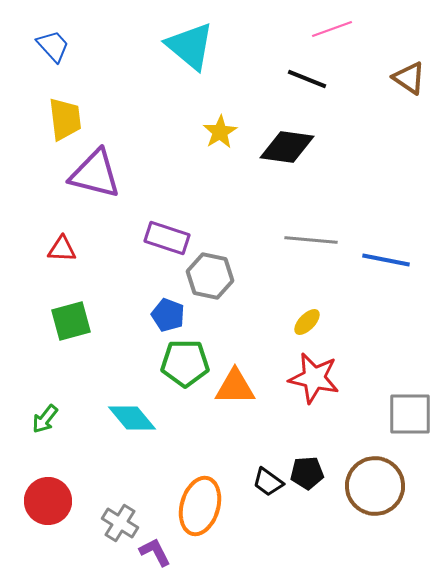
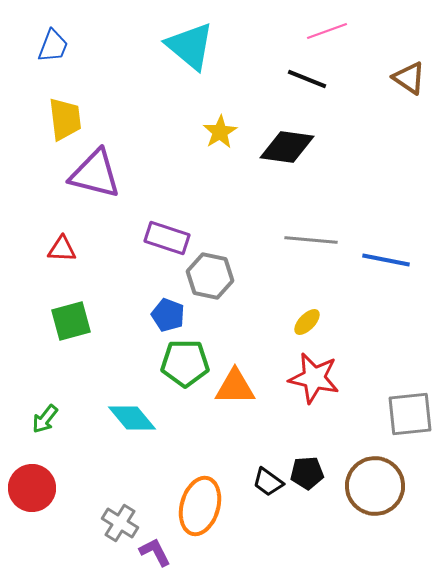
pink line: moved 5 px left, 2 px down
blue trapezoid: rotated 63 degrees clockwise
gray square: rotated 6 degrees counterclockwise
red circle: moved 16 px left, 13 px up
